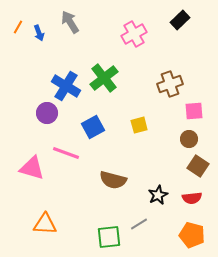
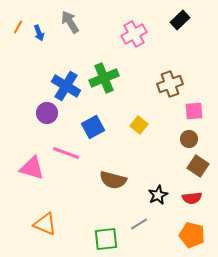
green cross: rotated 16 degrees clockwise
yellow square: rotated 36 degrees counterclockwise
orange triangle: rotated 20 degrees clockwise
green square: moved 3 px left, 2 px down
